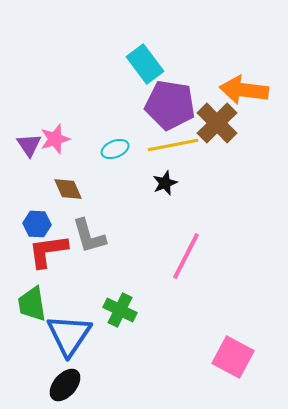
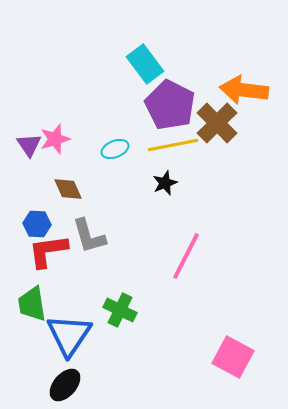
purple pentagon: rotated 18 degrees clockwise
